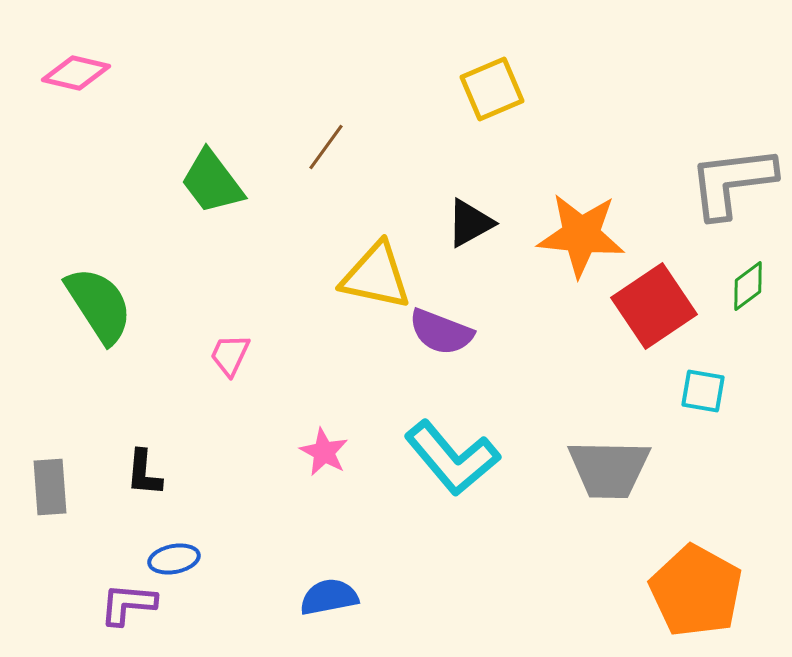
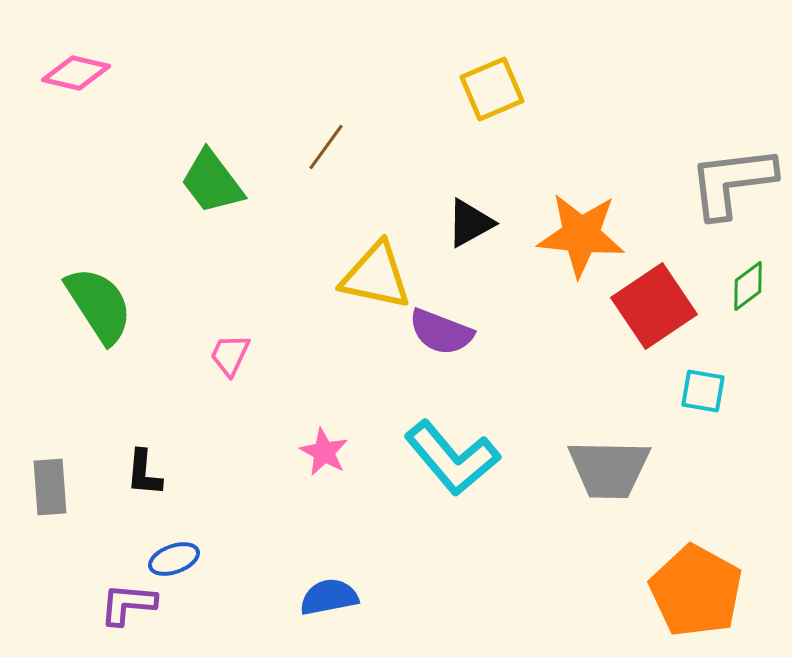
blue ellipse: rotated 9 degrees counterclockwise
